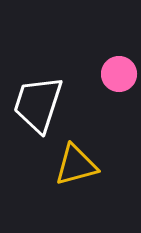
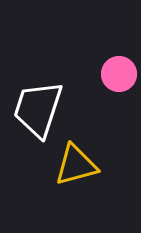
white trapezoid: moved 5 px down
